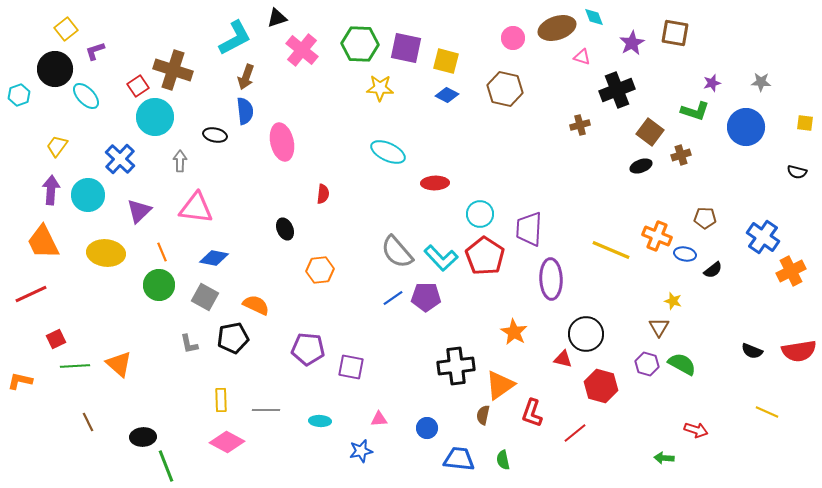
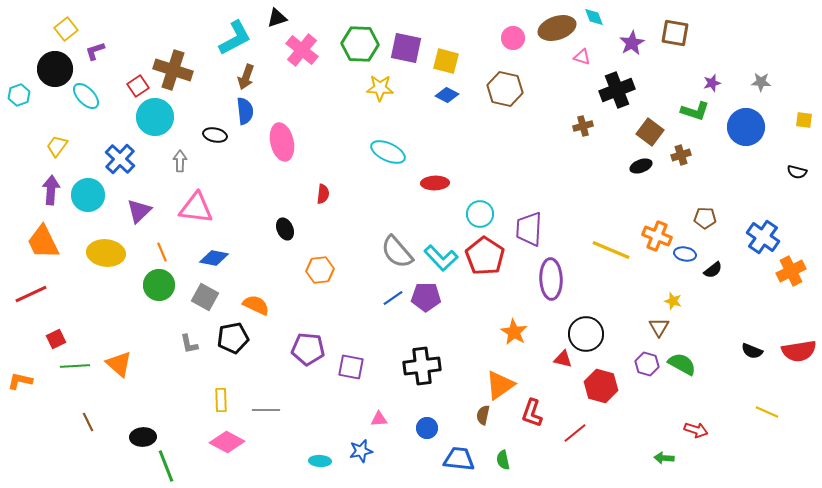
yellow square at (805, 123): moved 1 px left, 3 px up
brown cross at (580, 125): moved 3 px right, 1 px down
black cross at (456, 366): moved 34 px left
cyan ellipse at (320, 421): moved 40 px down
